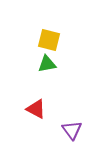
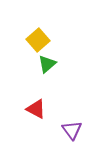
yellow square: moved 11 px left; rotated 35 degrees clockwise
green triangle: rotated 30 degrees counterclockwise
